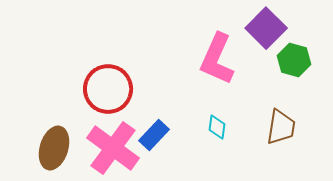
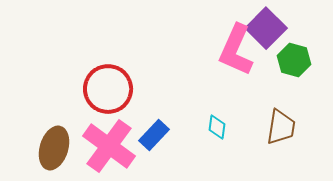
pink L-shape: moved 19 px right, 9 px up
pink cross: moved 4 px left, 2 px up
